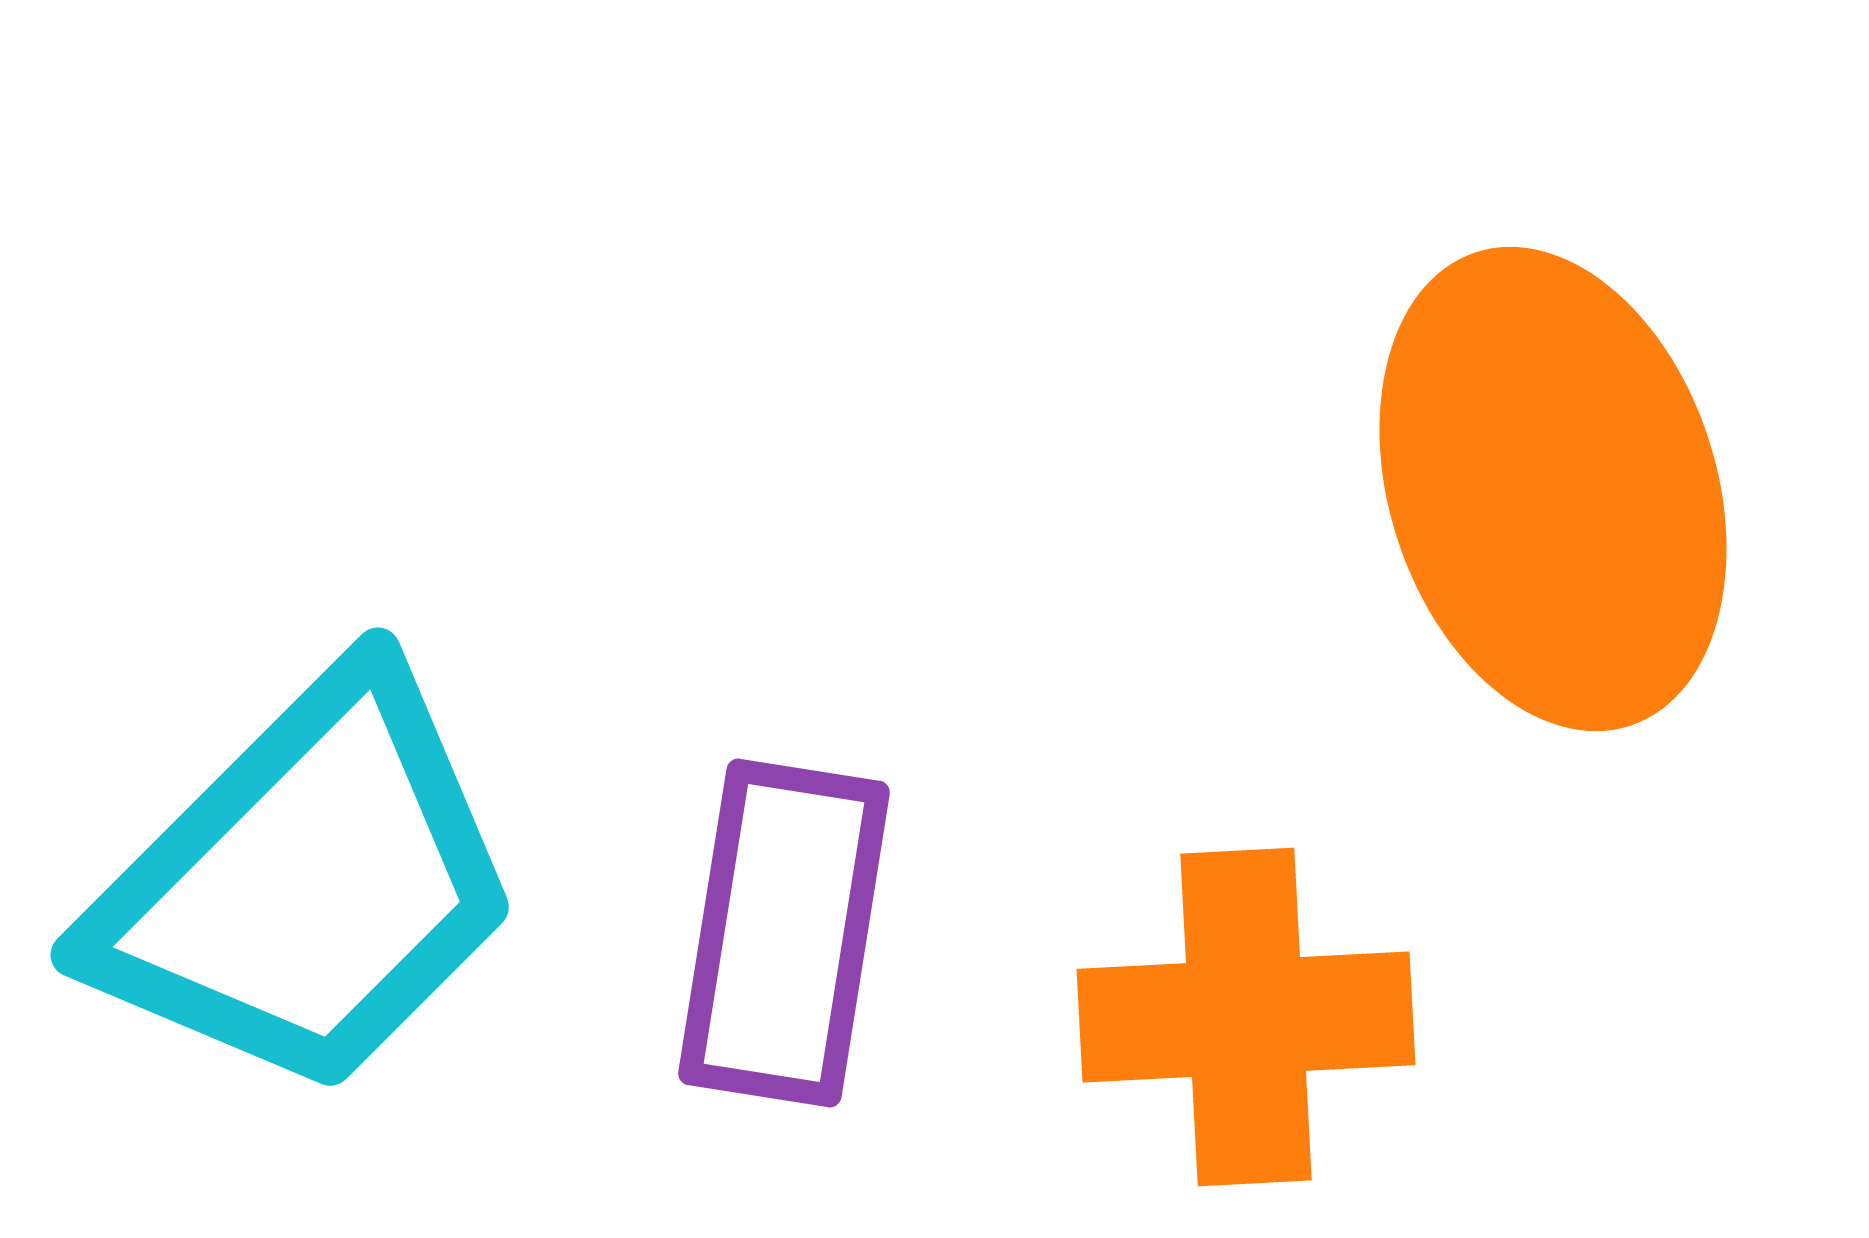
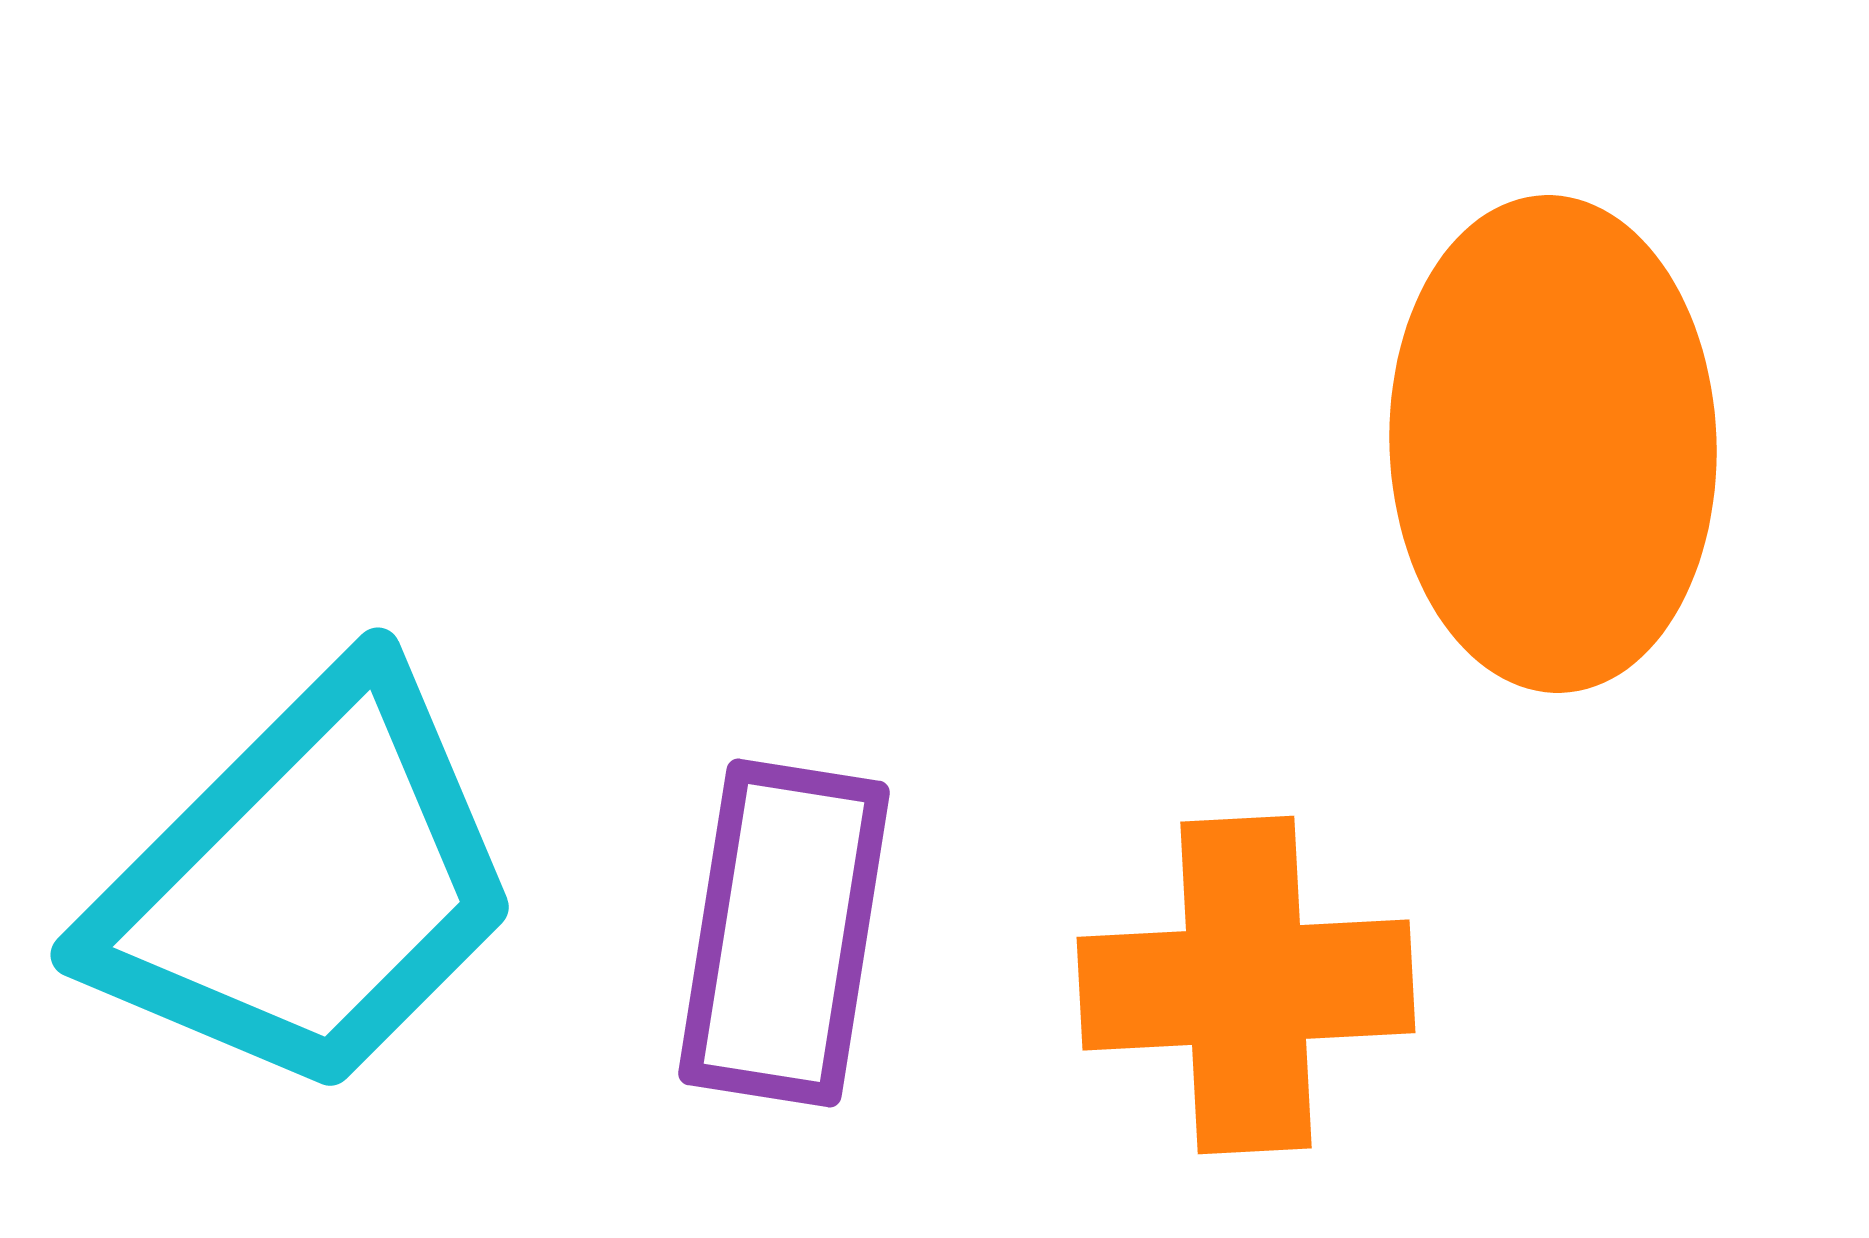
orange ellipse: moved 45 px up; rotated 16 degrees clockwise
orange cross: moved 32 px up
